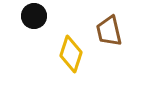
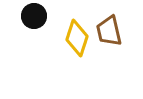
yellow diamond: moved 6 px right, 16 px up
